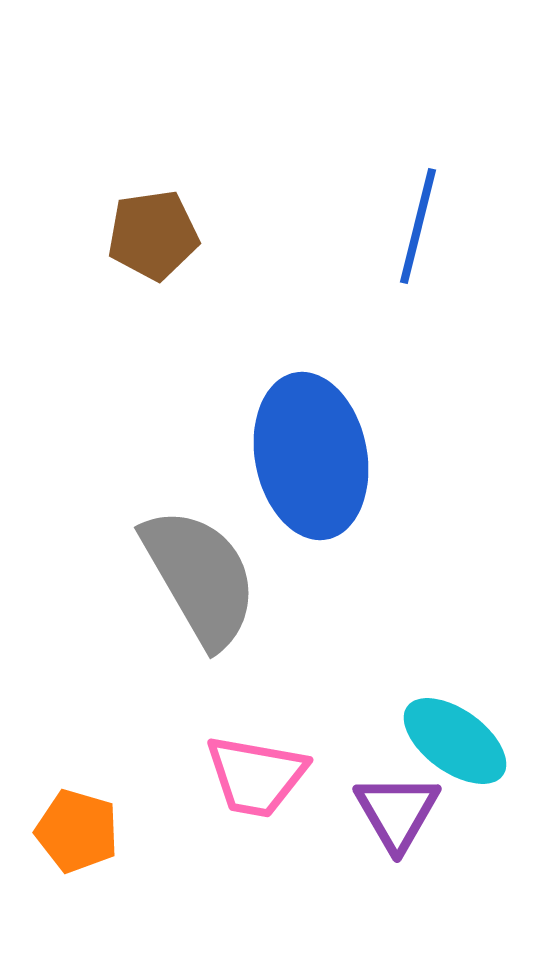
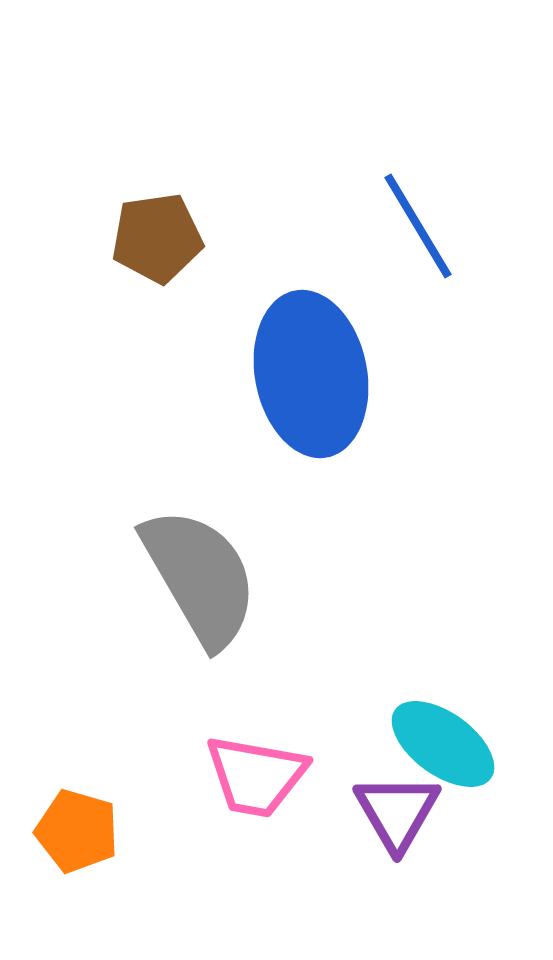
blue line: rotated 45 degrees counterclockwise
brown pentagon: moved 4 px right, 3 px down
blue ellipse: moved 82 px up
cyan ellipse: moved 12 px left, 3 px down
